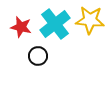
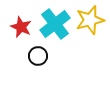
yellow star: rotated 20 degrees counterclockwise
red star: rotated 10 degrees clockwise
